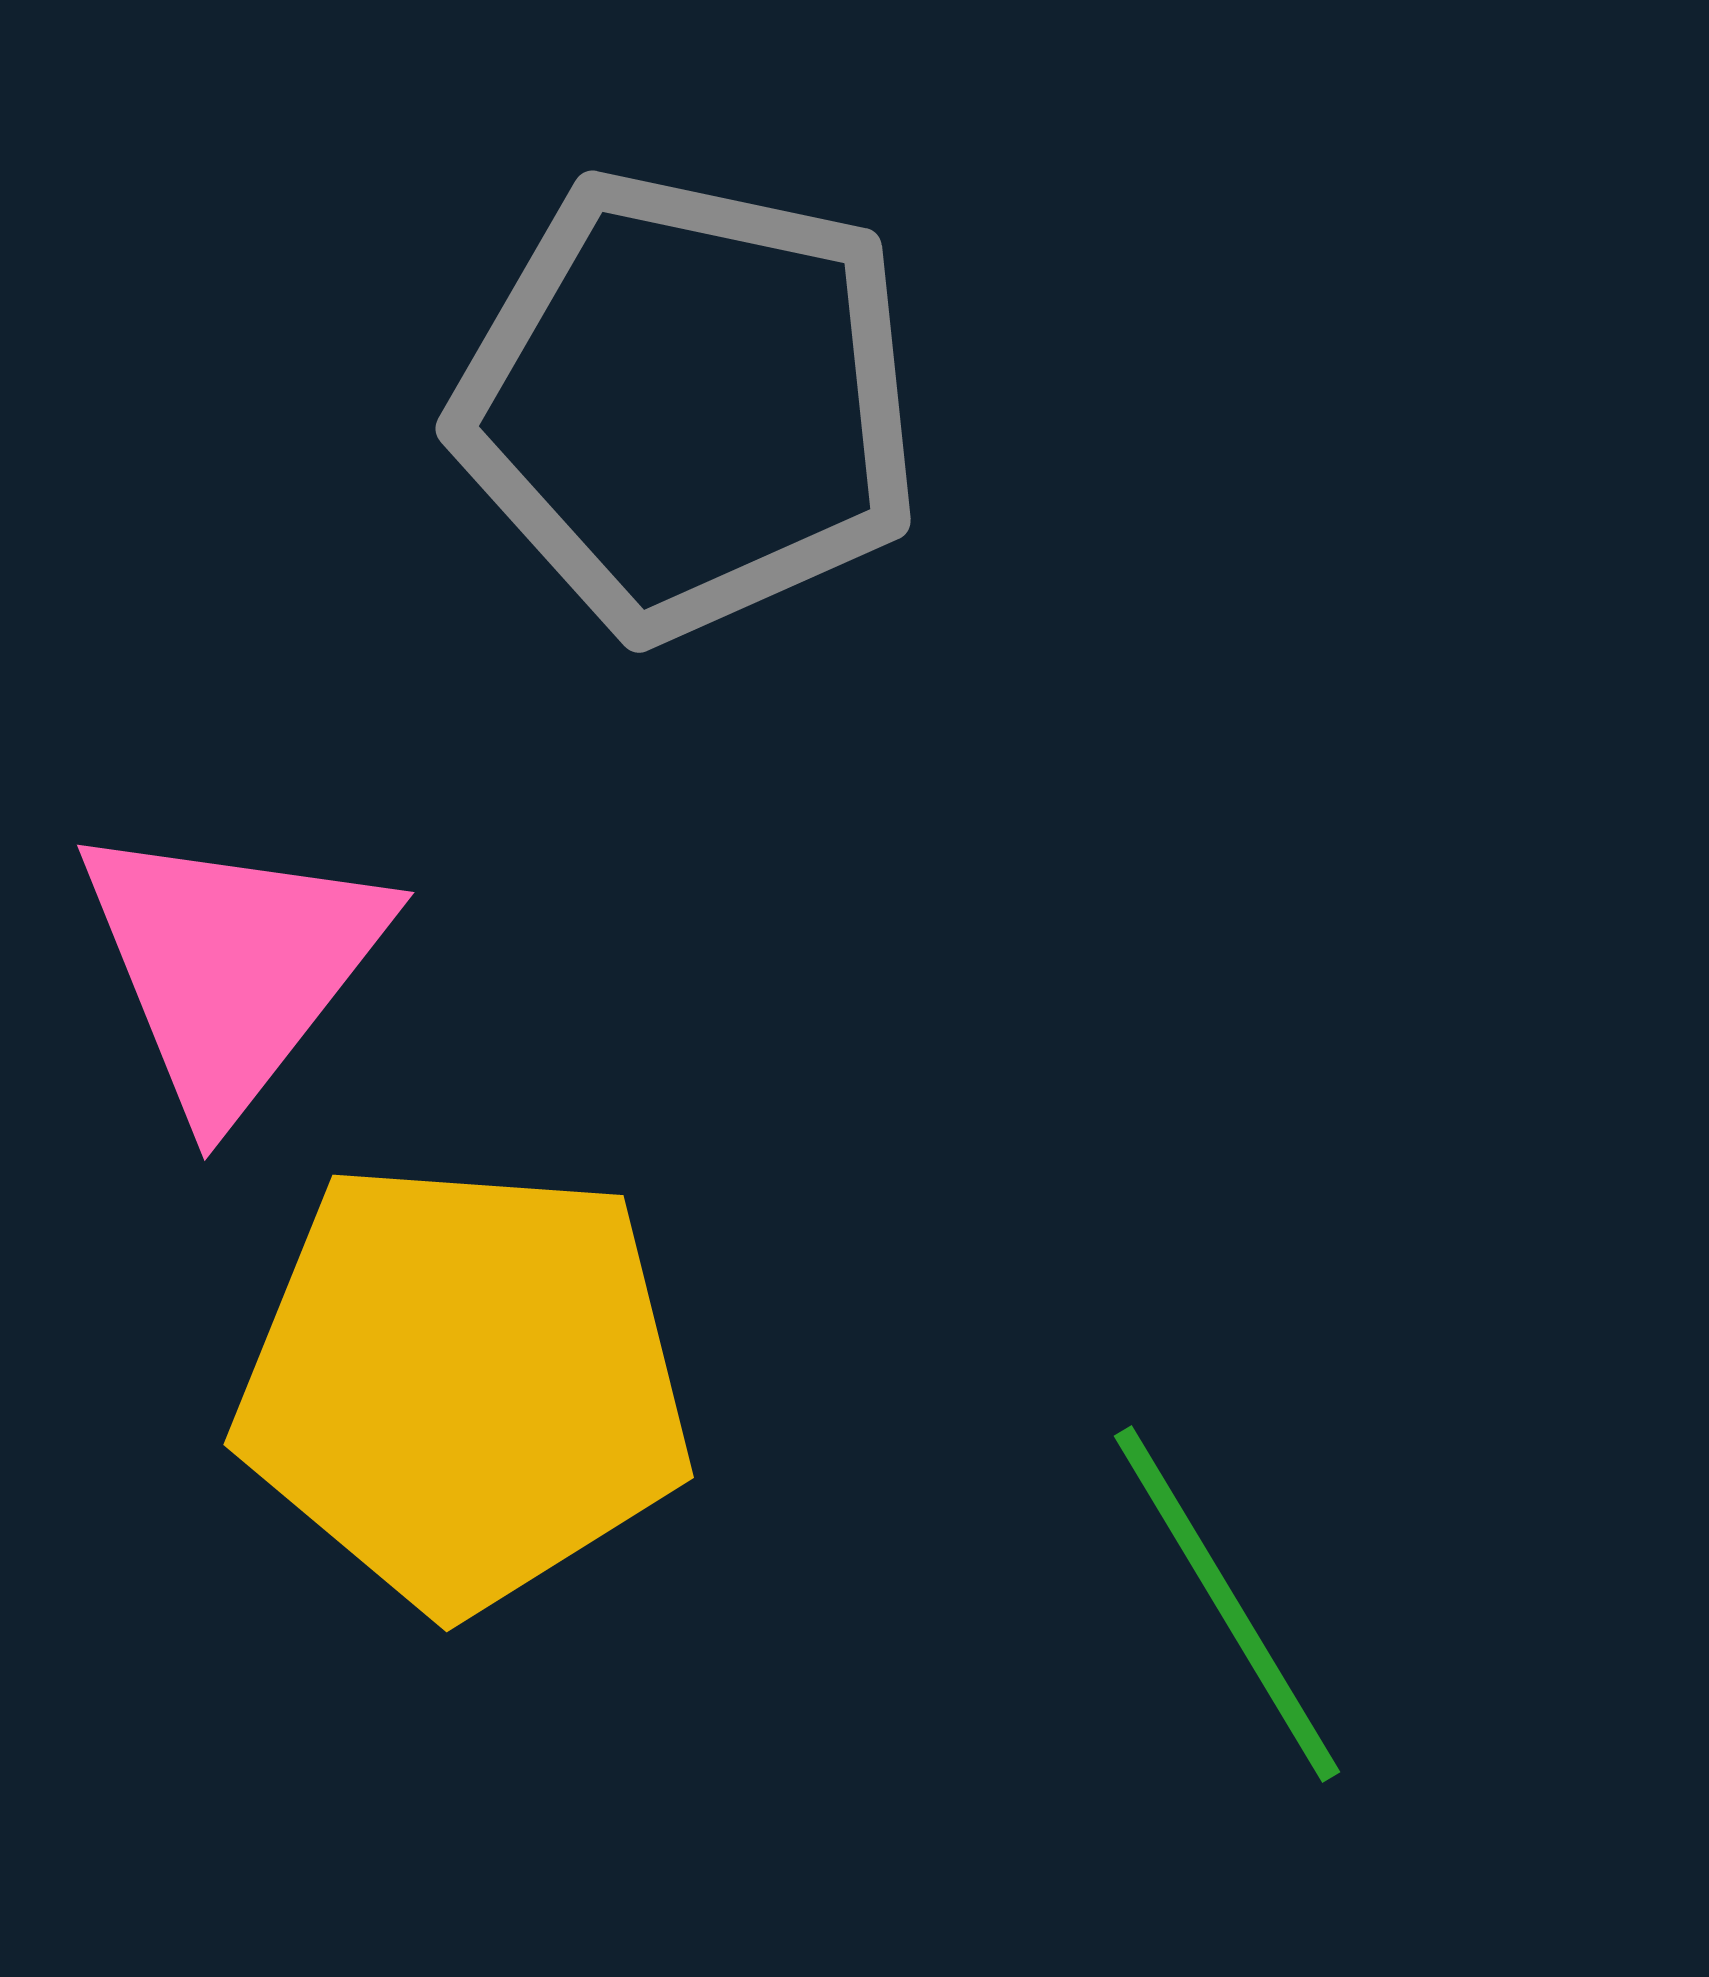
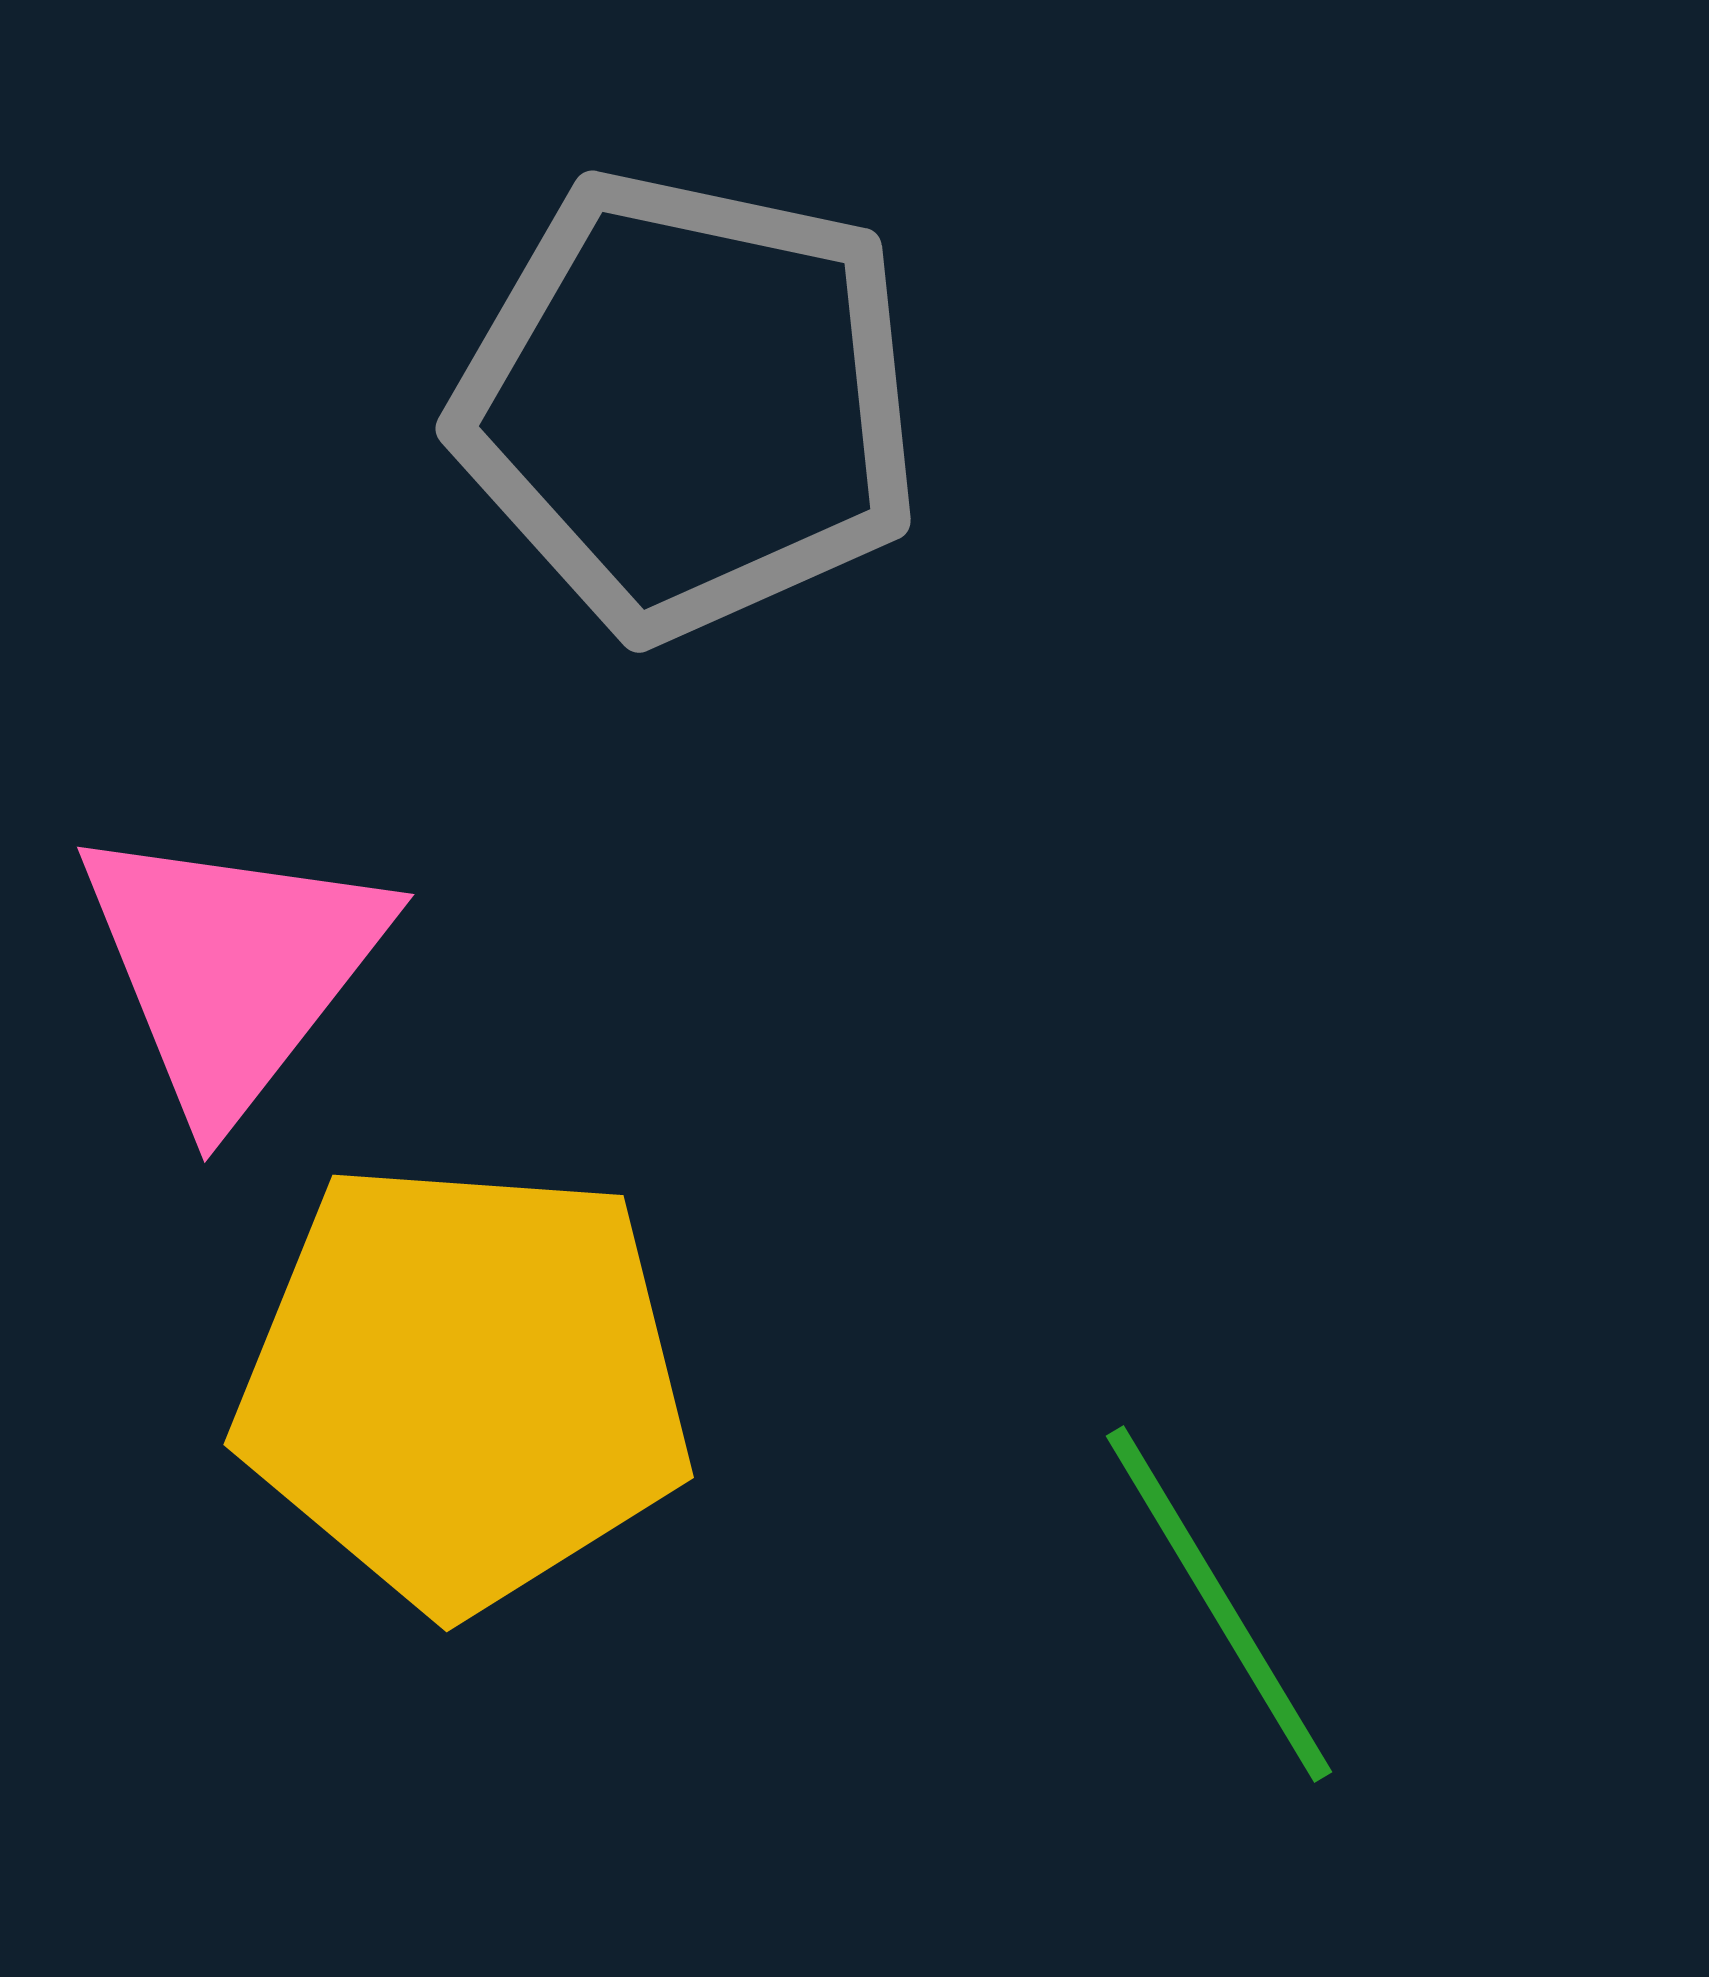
pink triangle: moved 2 px down
green line: moved 8 px left
